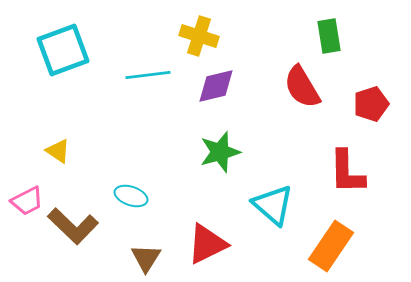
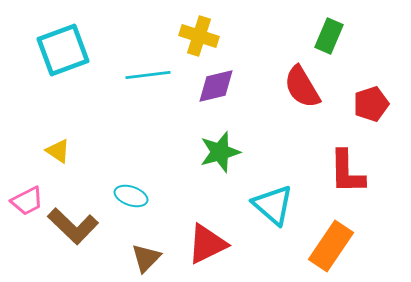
green rectangle: rotated 32 degrees clockwise
brown triangle: rotated 12 degrees clockwise
